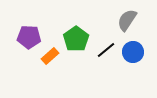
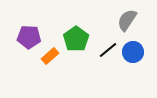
black line: moved 2 px right
